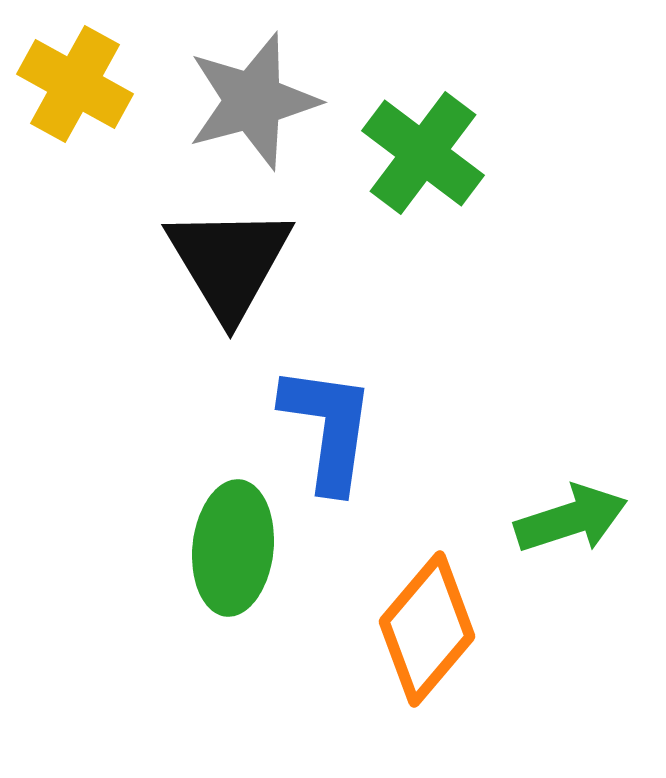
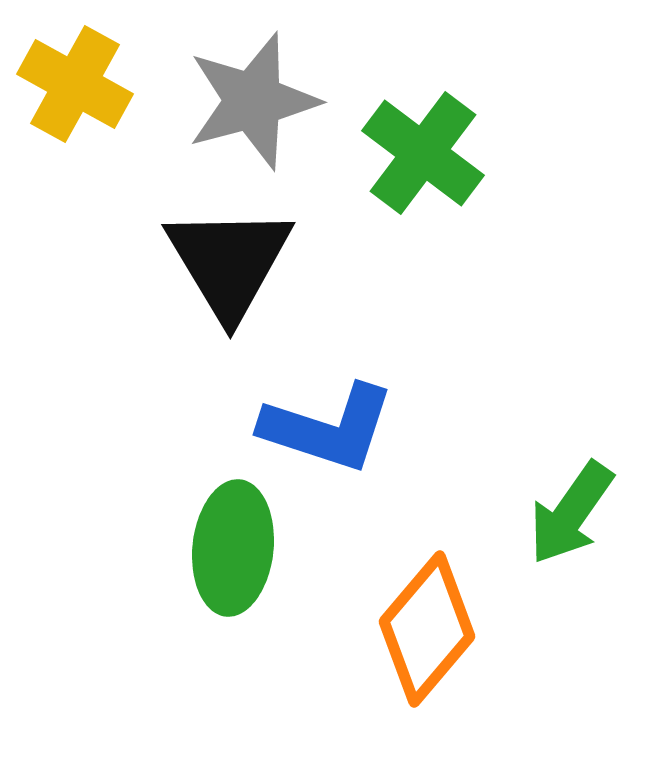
blue L-shape: rotated 100 degrees clockwise
green arrow: moved 6 px up; rotated 143 degrees clockwise
